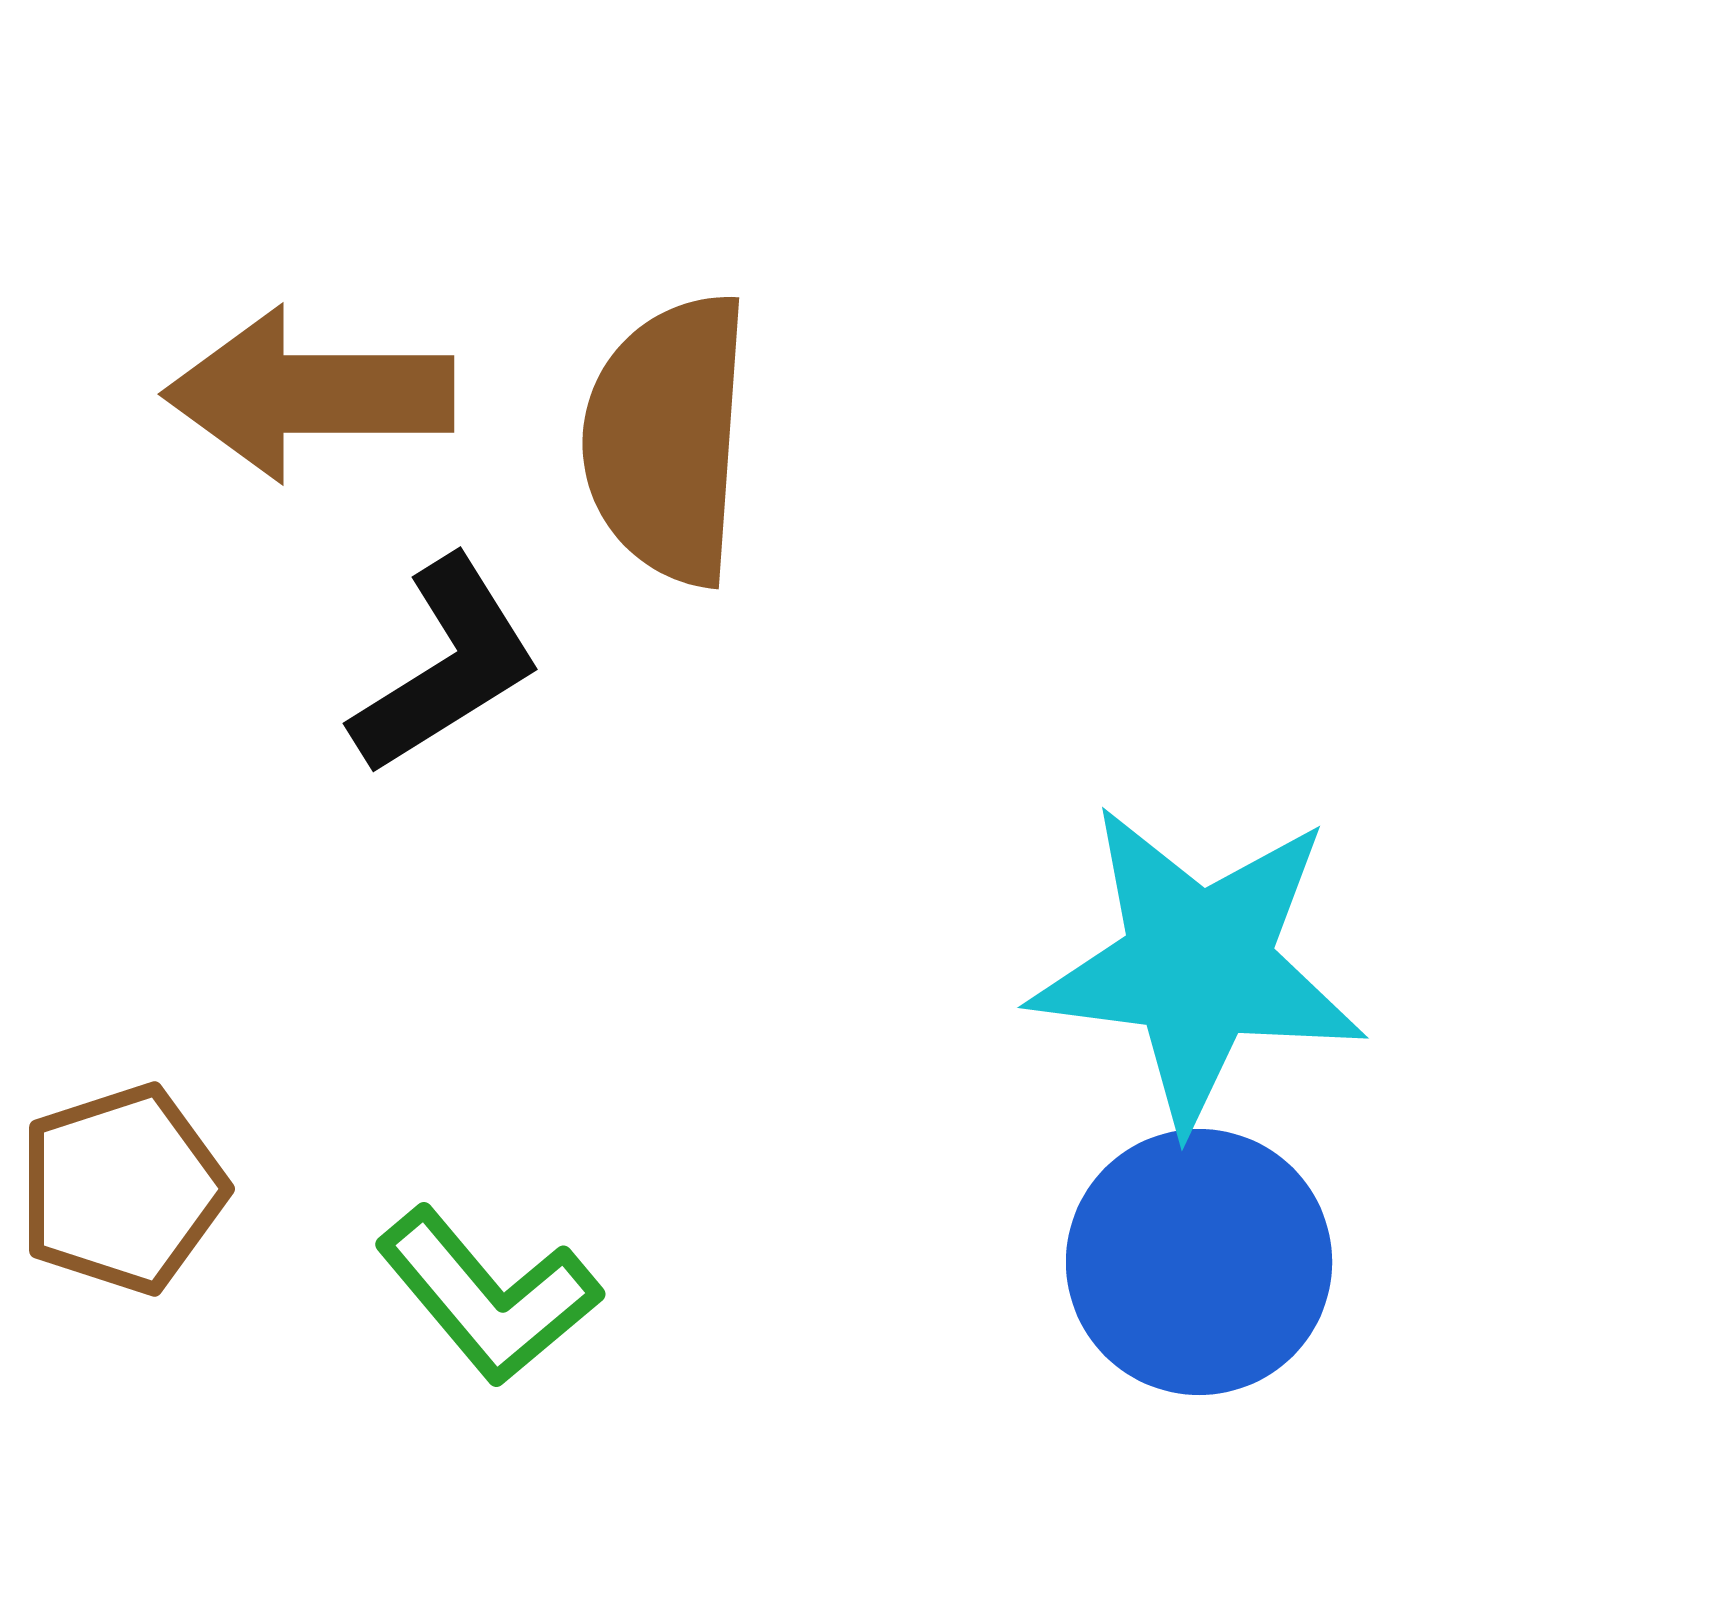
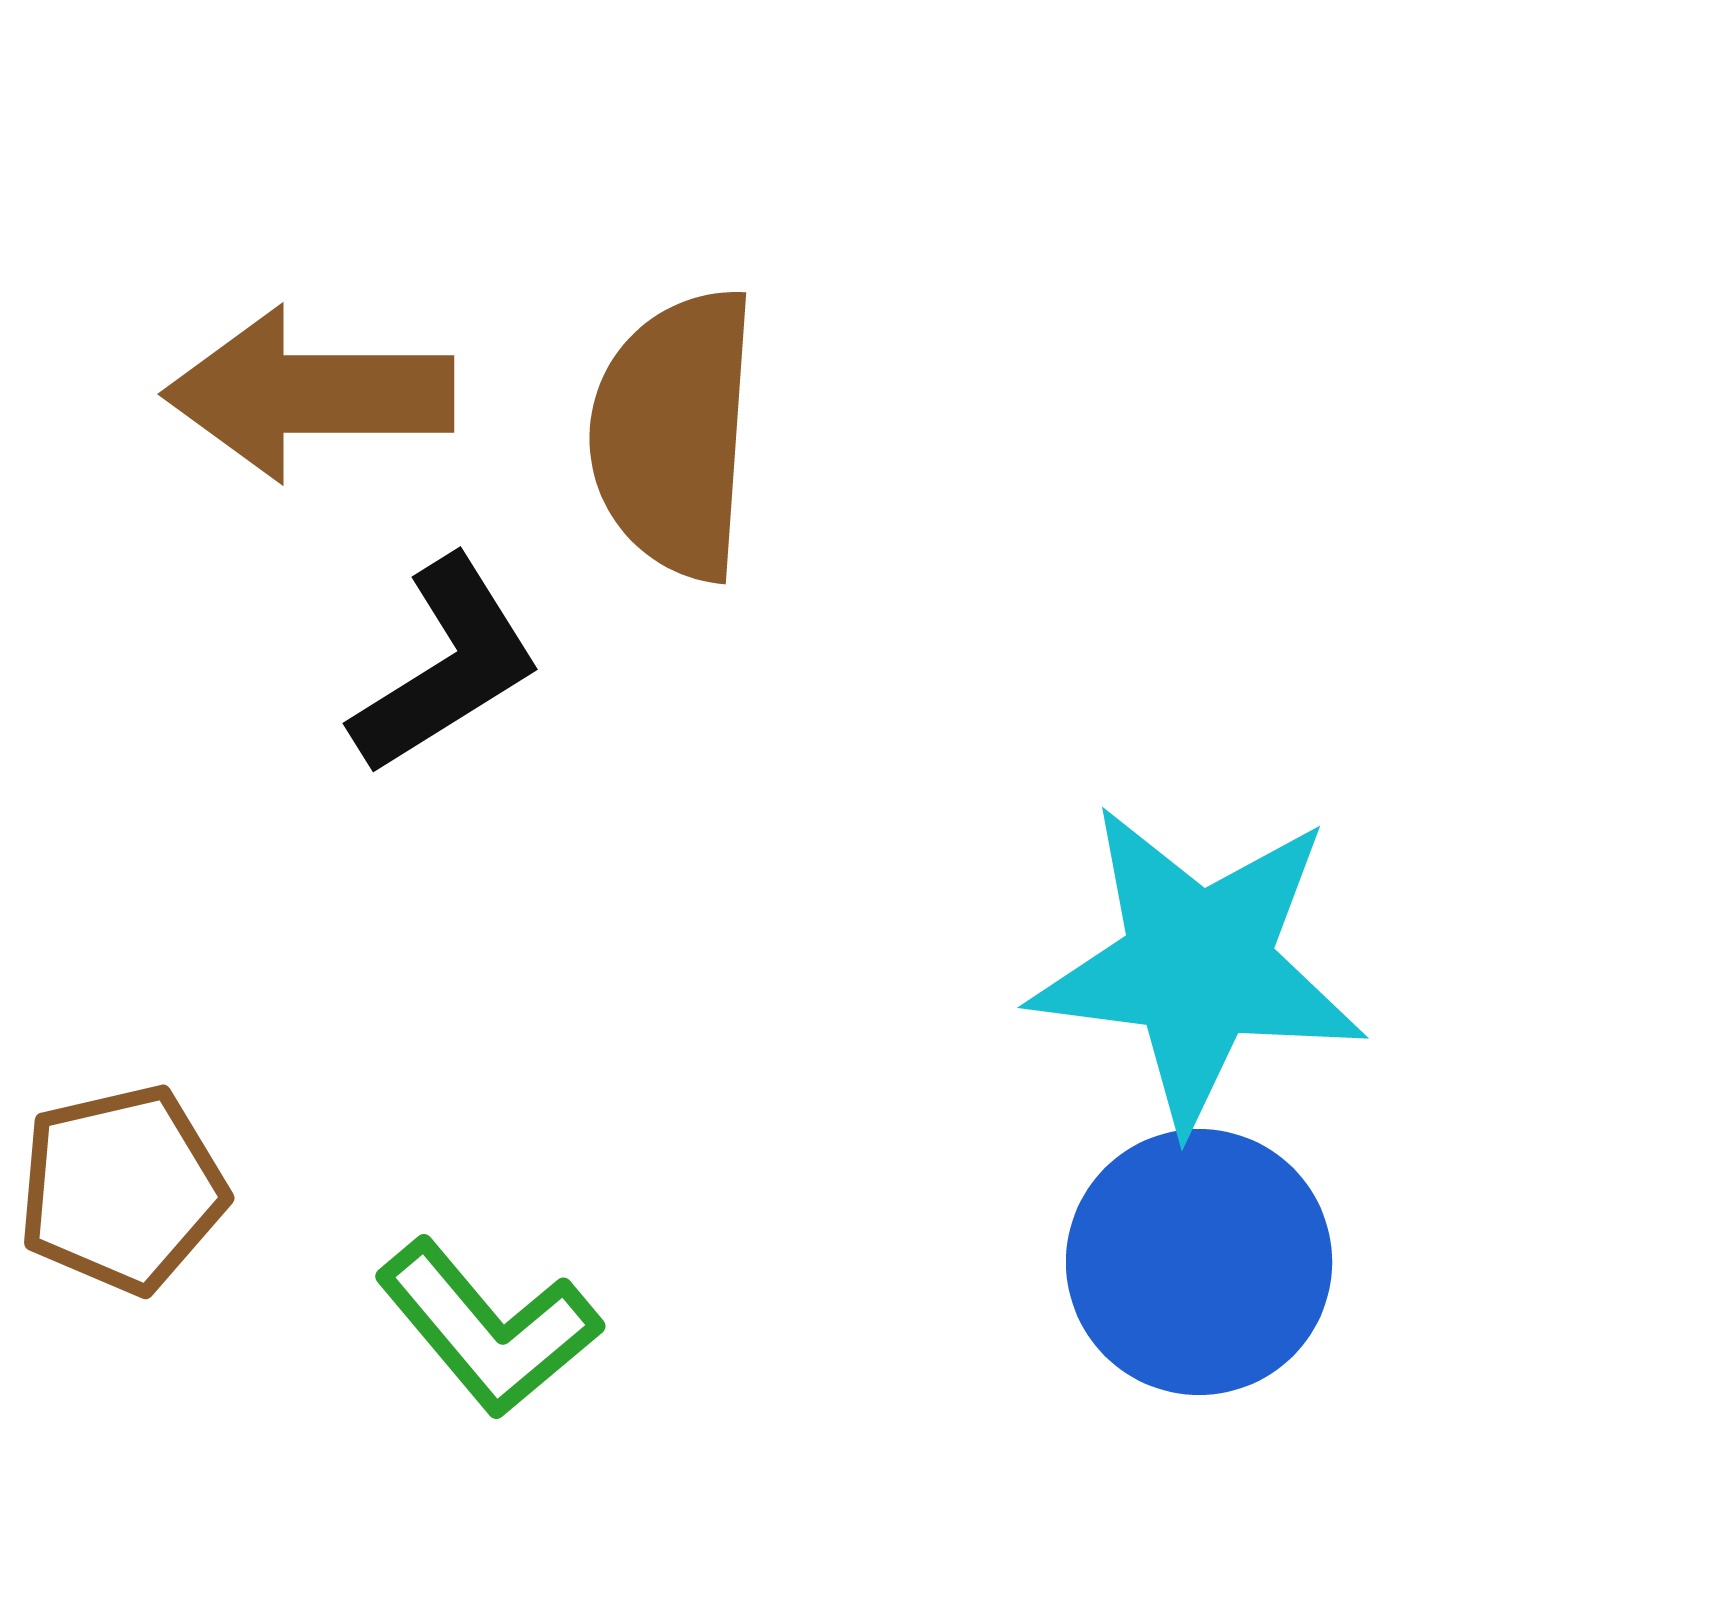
brown semicircle: moved 7 px right, 5 px up
brown pentagon: rotated 5 degrees clockwise
green L-shape: moved 32 px down
